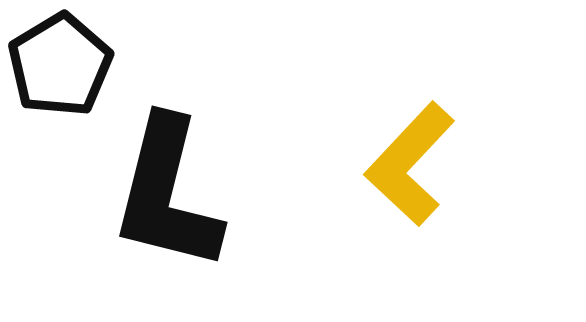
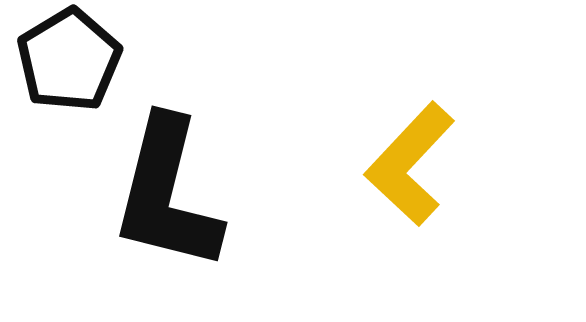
black pentagon: moved 9 px right, 5 px up
